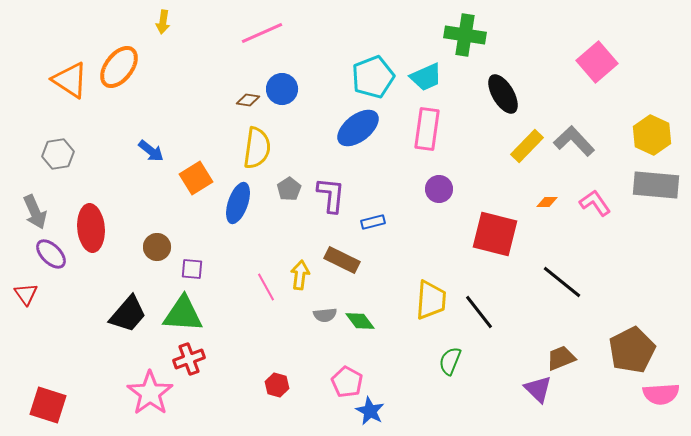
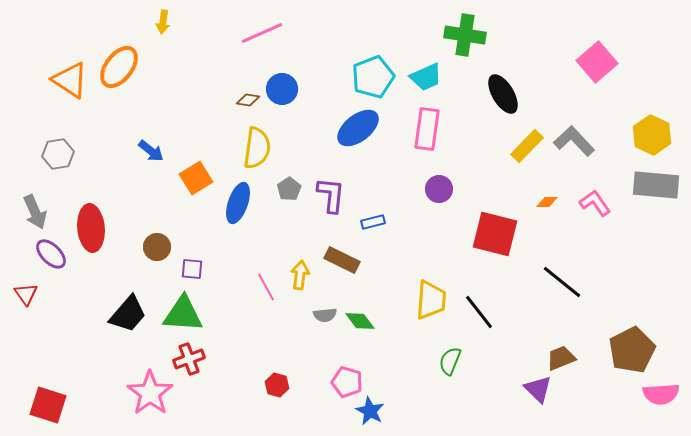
pink pentagon at (347, 382): rotated 12 degrees counterclockwise
